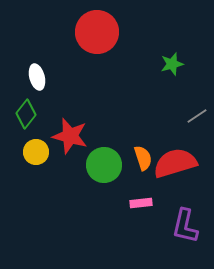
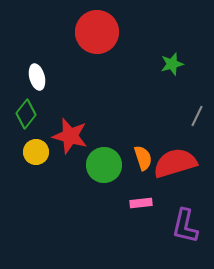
gray line: rotated 30 degrees counterclockwise
